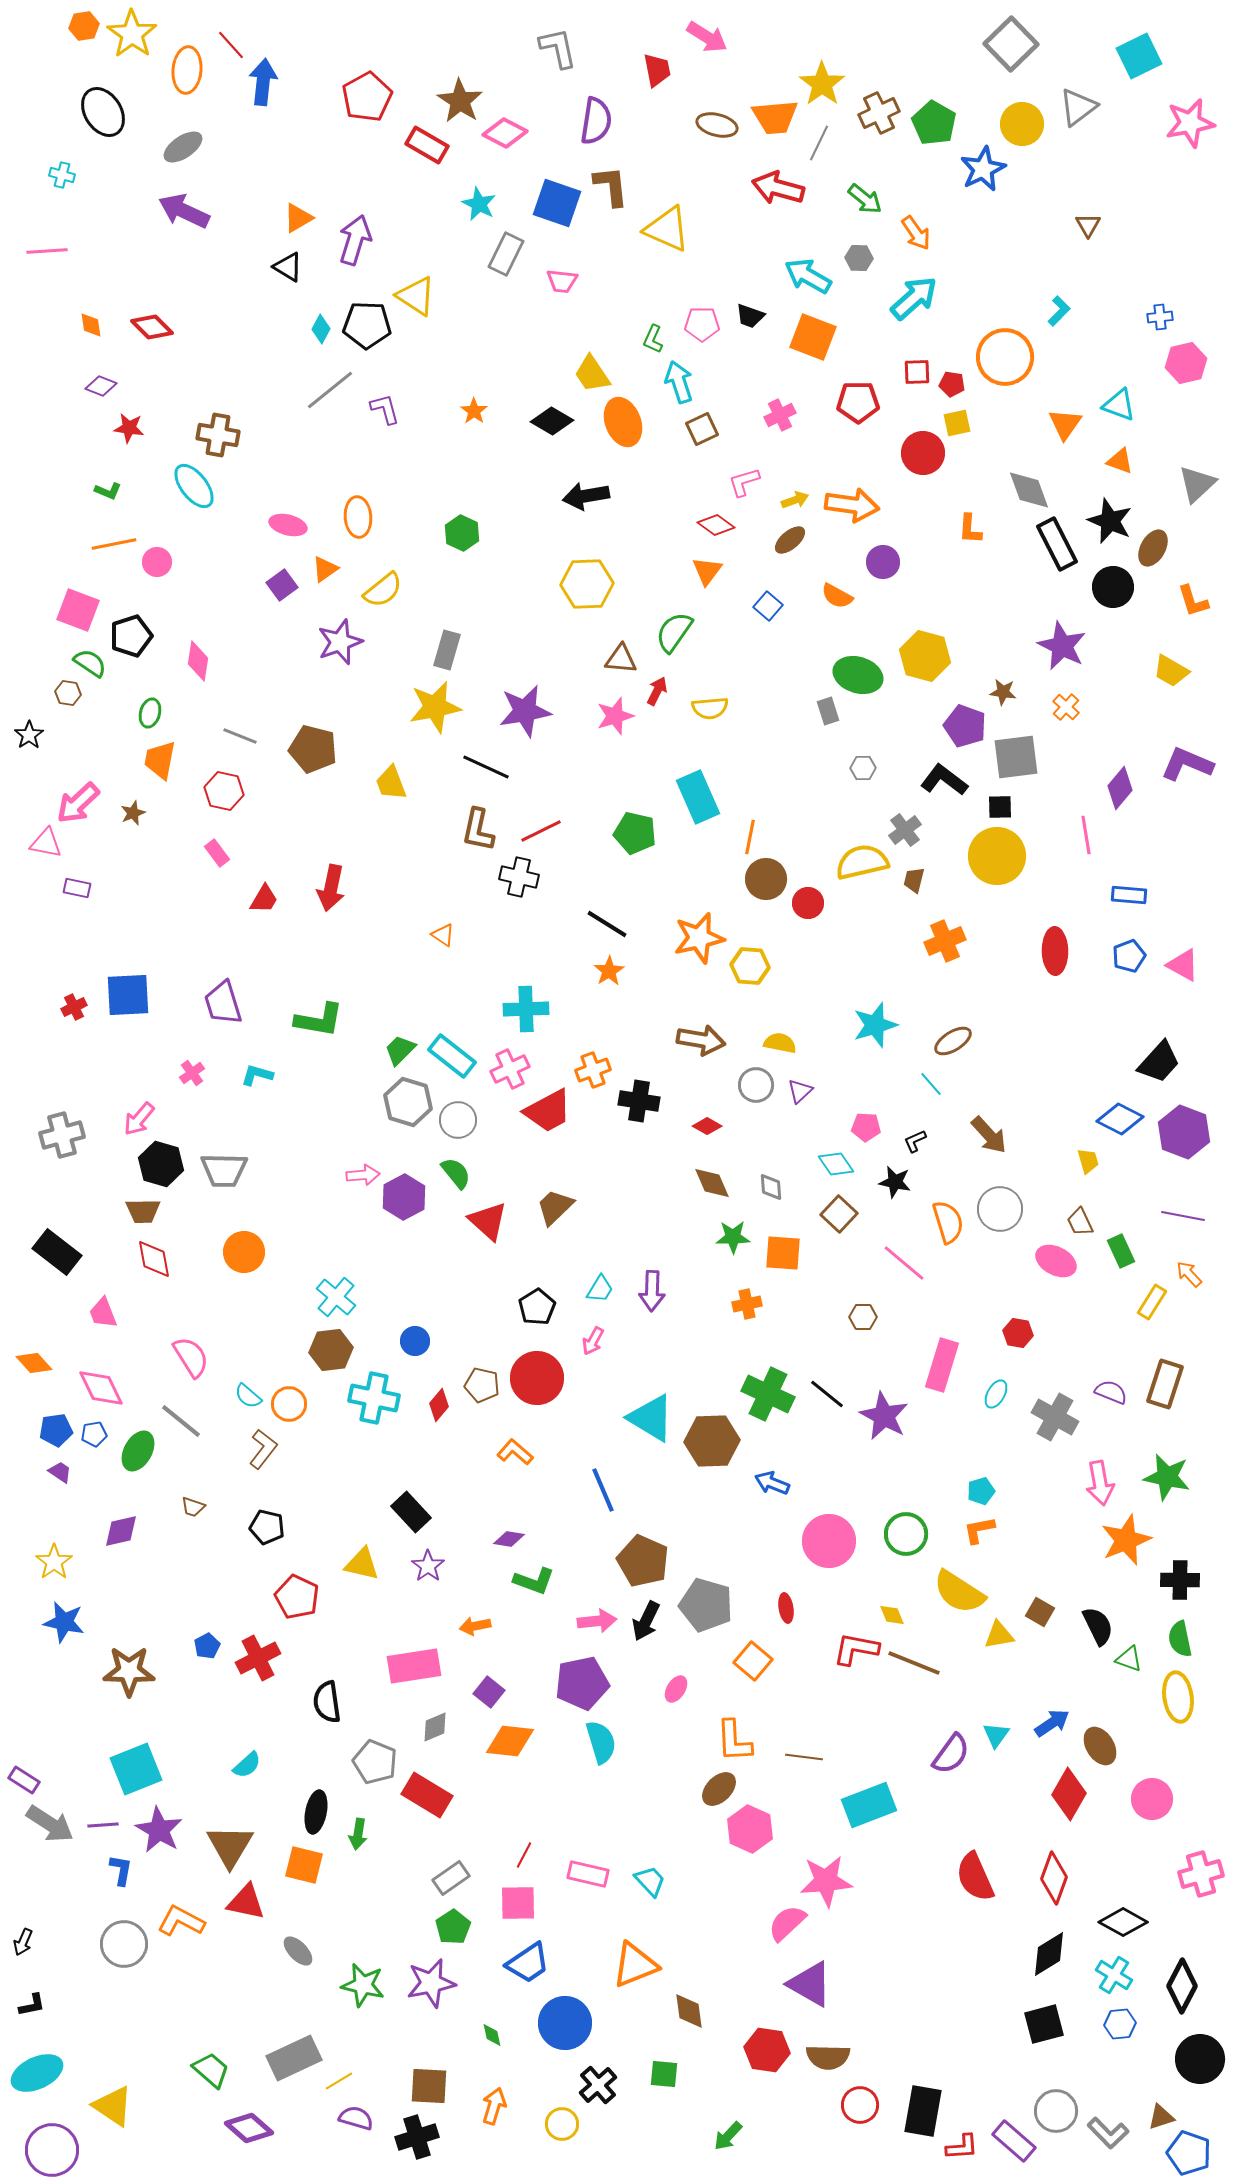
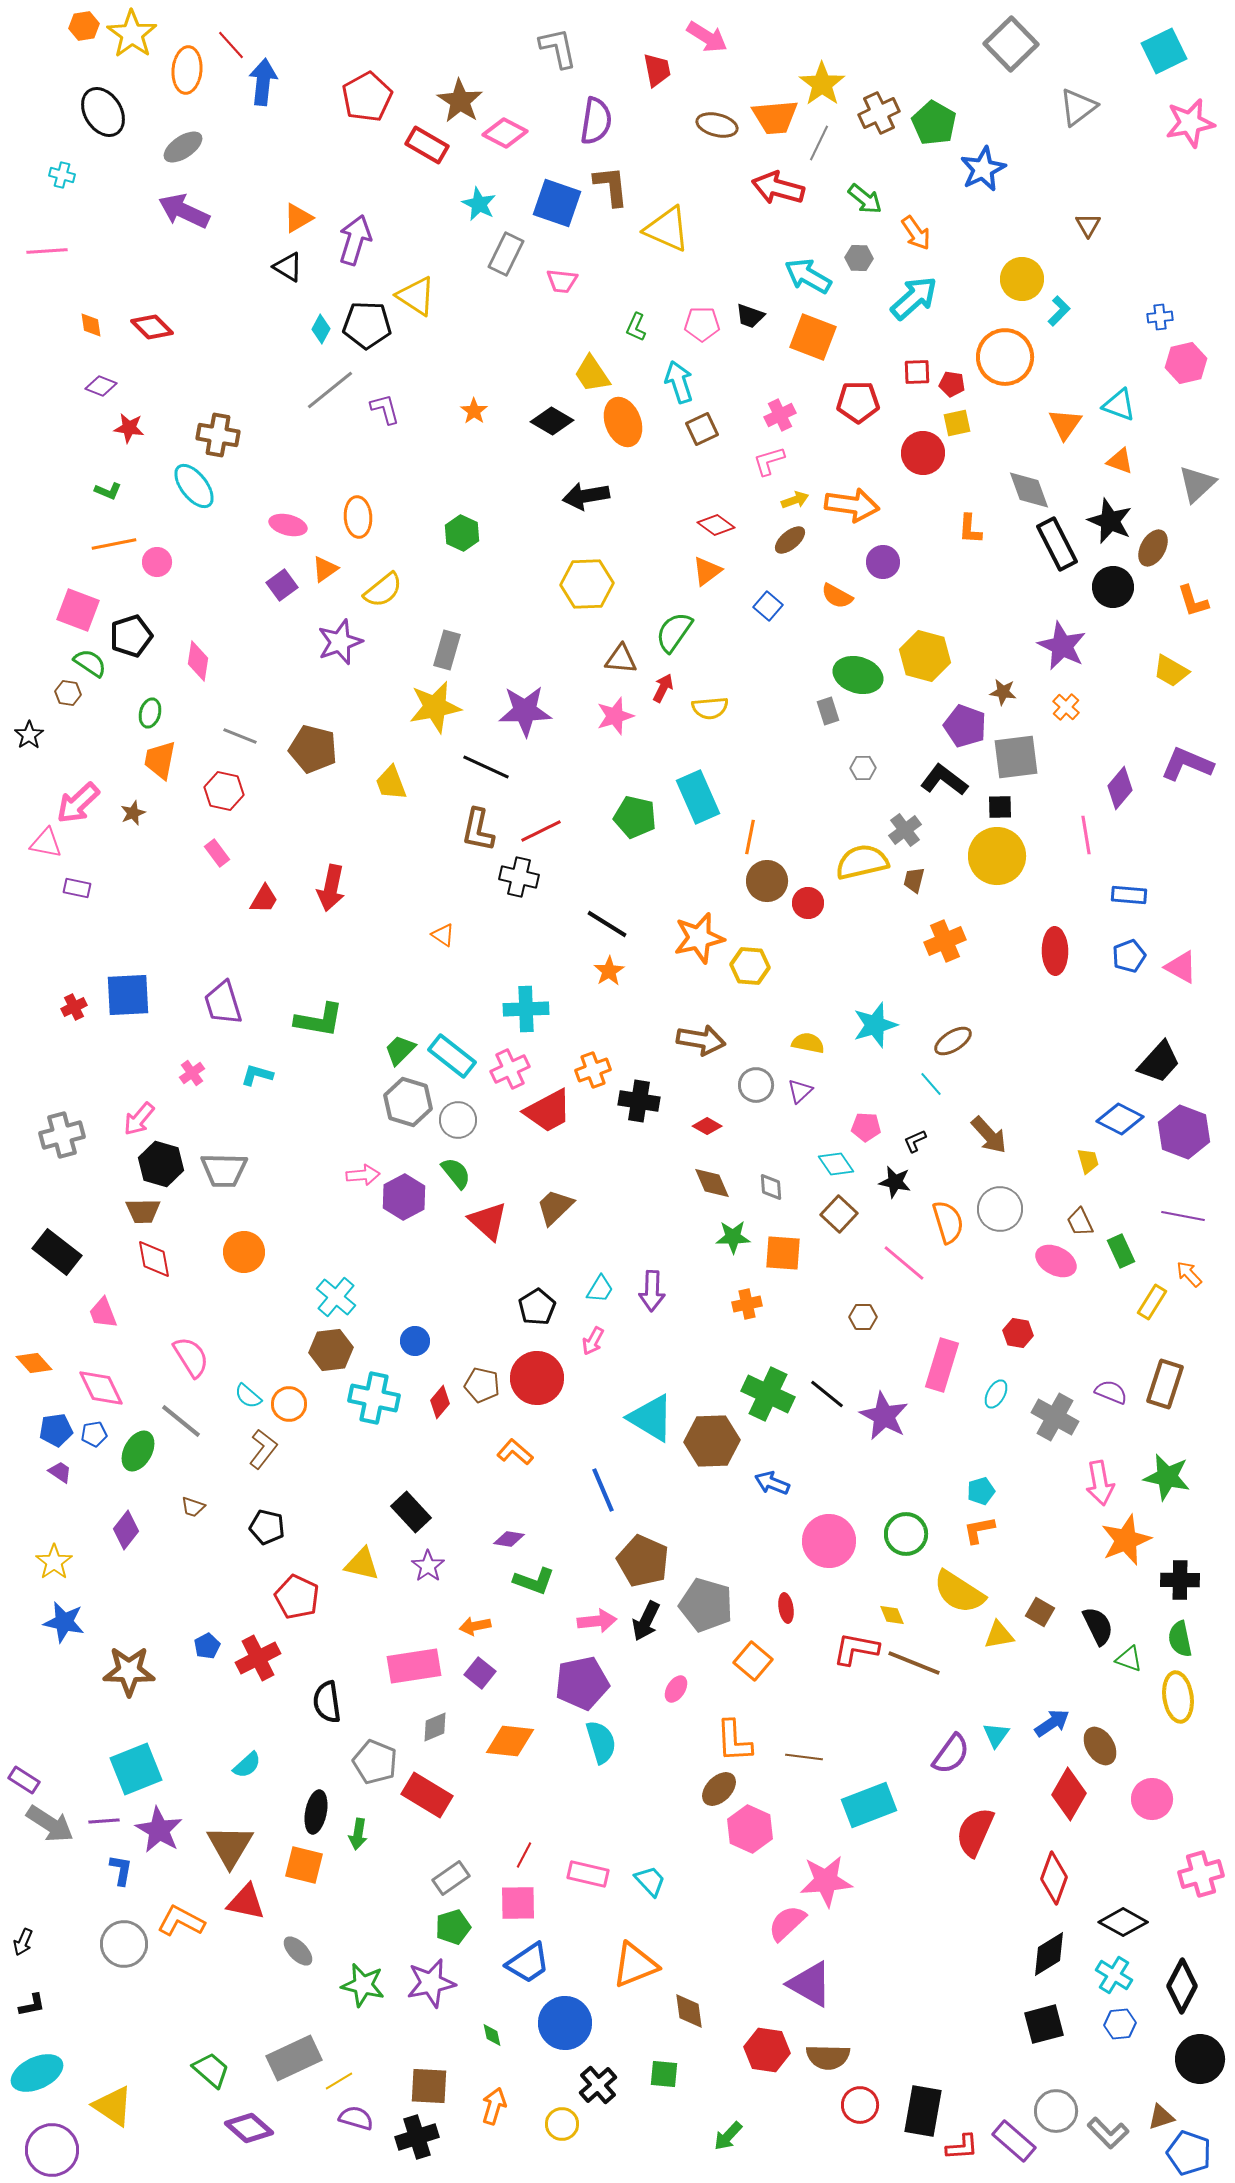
cyan square at (1139, 56): moved 25 px right, 5 px up
yellow circle at (1022, 124): moved 155 px down
green L-shape at (653, 339): moved 17 px left, 12 px up
pink L-shape at (744, 482): moved 25 px right, 21 px up
orange triangle at (707, 571): rotated 16 degrees clockwise
red arrow at (657, 691): moved 6 px right, 3 px up
purple star at (525, 711): rotated 8 degrees clockwise
green pentagon at (635, 833): moved 16 px up
brown circle at (766, 879): moved 1 px right, 2 px down
pink triangle at (1183, 965): moved 2 px left, 2 px down
yellow semicircle at (780, 1043): moved 28 px right
red diamond at (439, 1405): moved 1 px right, 3 px up
purple diamond at (121, 1531): moved 5 px right, 1 px up; rotated 39 degrees counterclockwise
purple square at (489, 1692): moved 9 px left, 19 px up
purple line at (103, 1825): moved 1 px right, 4 px up
red semicircle at (975, 1877): moved 45 px up; rotated 48 degrees clockwise
green pentagon at (453, 1927): rotated 16 degrees clockwise
